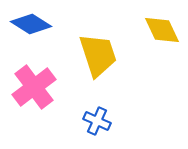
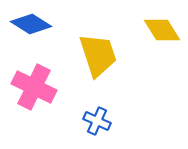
yellow diamond: rotated 6 degrees counterclockwise
pink cross: rotated 27 degrees counterclockwise
